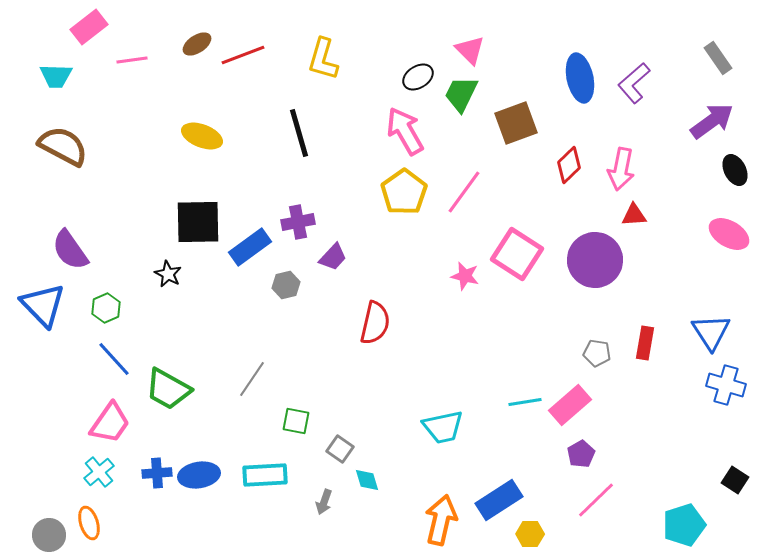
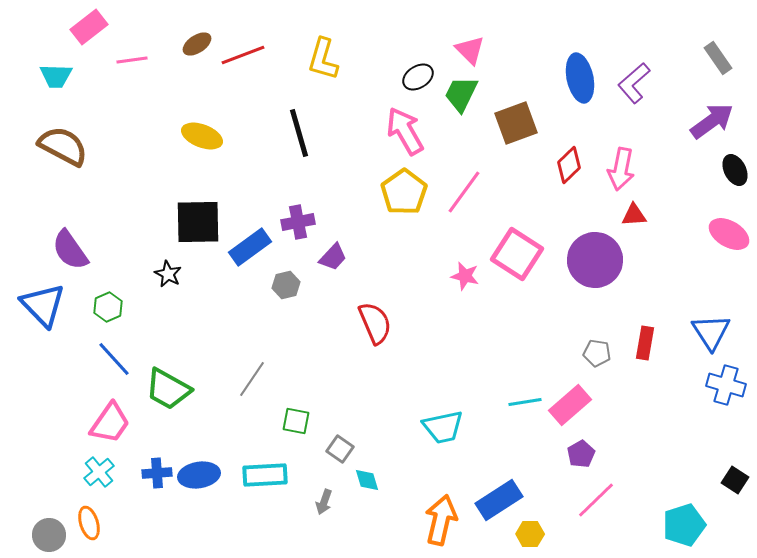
green hexagon at (106, 308): moved 2 px right, 1 px up
red semicircle at (375, 323): rotated 36 degrees counterclockwise
